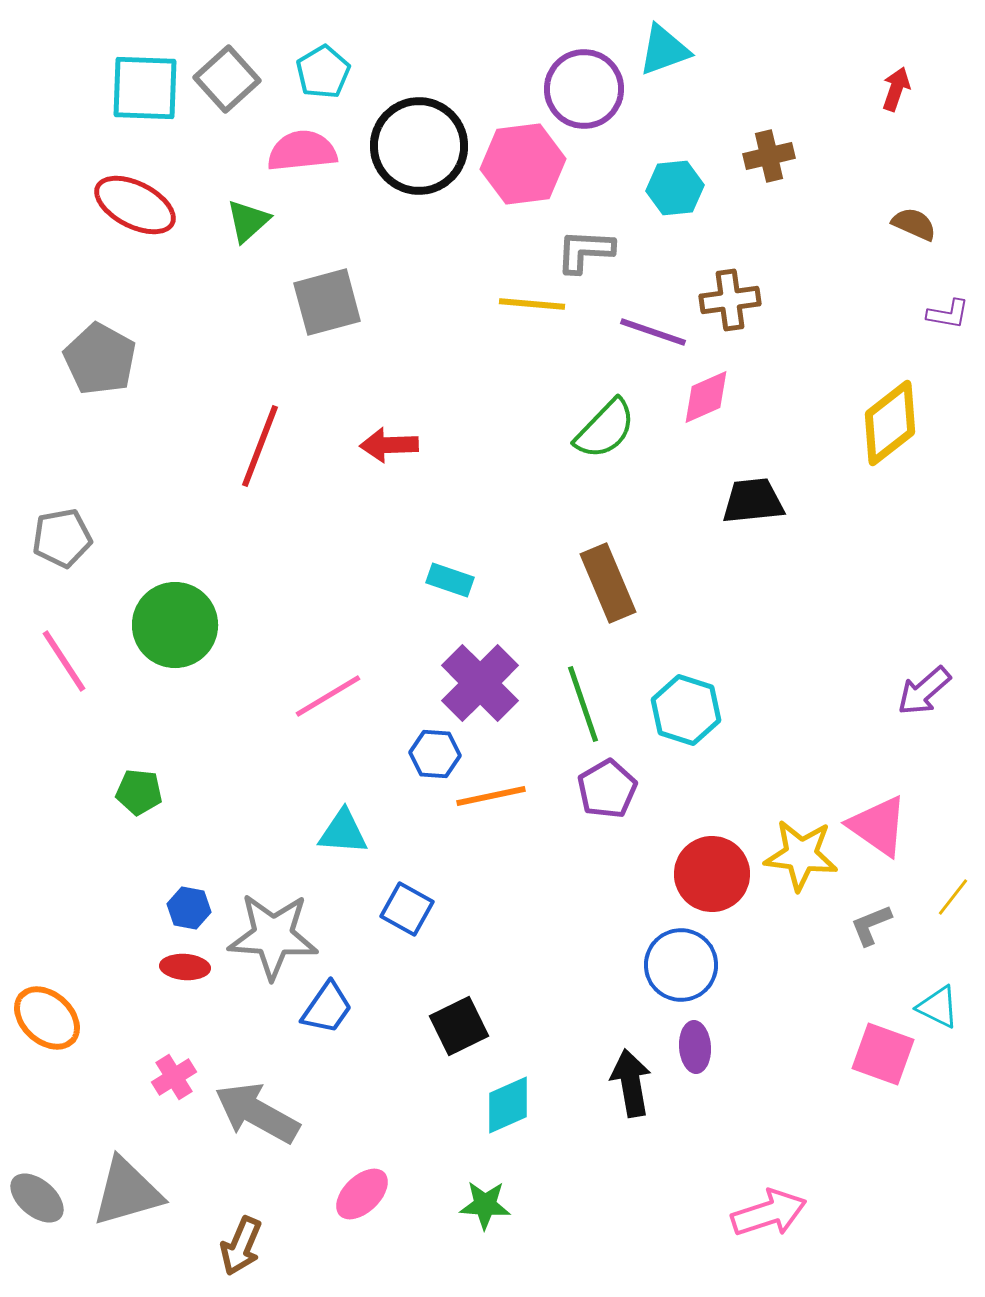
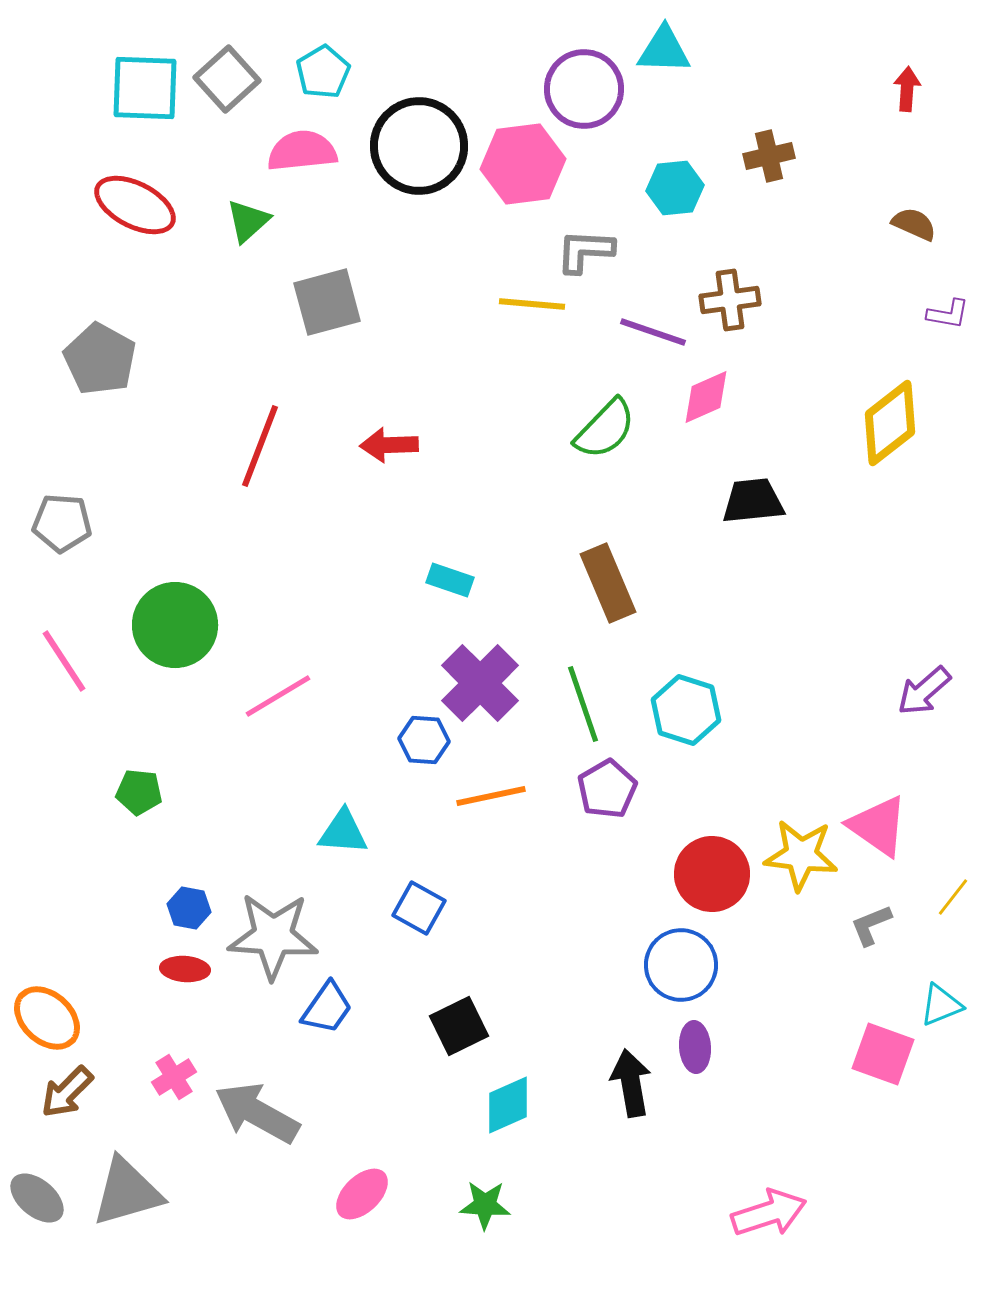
cyan triangle at (664, 50): rotated 22 degrees clockwise
red arrow at (896, 89): moved 11 px right; rotated 15 degrees counterclockwise
gray pentagon at (62, 538): moved 15 px up; rotated 14 degrees clockwise
pink line at (328, 696): moved 50 px left
blue hexagon at (435, 754): moved 11 px left, 14 px up
blue square at (407, 909): moved 12 px right, 1 px up
red ellipse at (185, 967): moved 2 px down
cyan triangle at (938, 1007): moved 3 px right, 2 px up; rotated 48 degrees counterclockwise
brown arrow at (241, 1246): moved 174 px left, 154 px up; rotated 22 degrees clockwise
